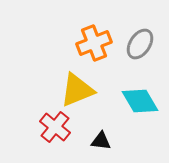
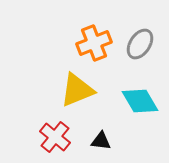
red cross: moved 10 px down
